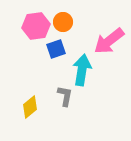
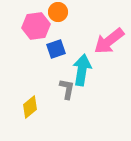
orange circle: moved 5 px left, 10 px up
gray L-shape: moved 2 px right, 7 px up
